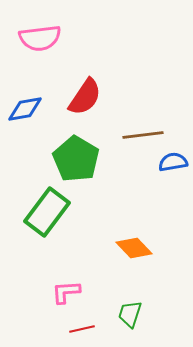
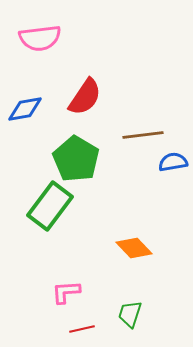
green rectangle: moved 3 px right, 6 px up
